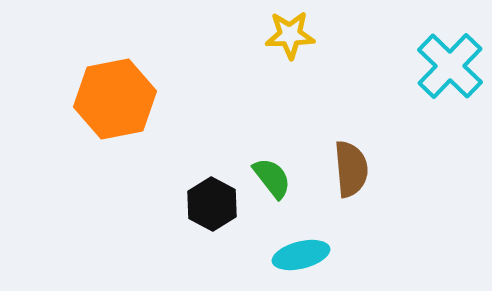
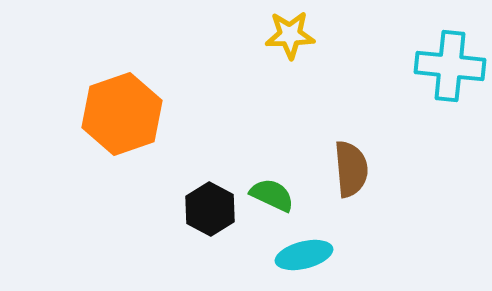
cyan cross: rotated 38 degrees counterclockwise
orange hexagon: moved 7 px right, 15 px down; rotated 8 degrees counterclockwise
green semicircle: moved 17 px down; rotated 27 degrees counterclockwise
black hexagon: moved 2 px left, 5 px down
cyan ellipse: moved 3 px right
